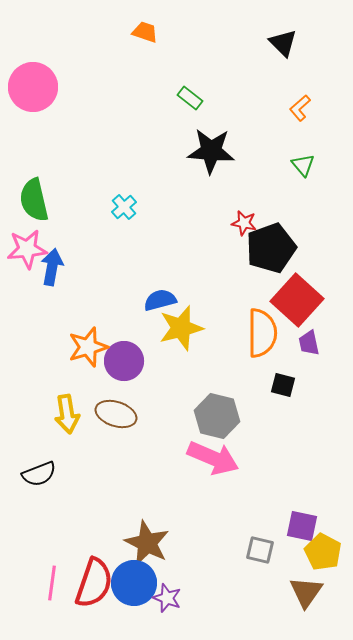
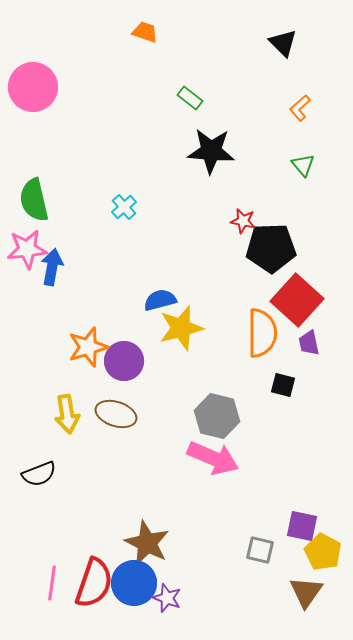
red star: moved 1 px left, 2 px up
black pentagon: rotated 18 degrees clockwise
